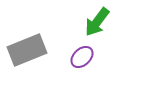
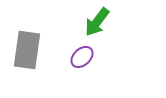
gray rectangle: rotated 60 degrees counterclockwise
